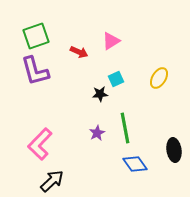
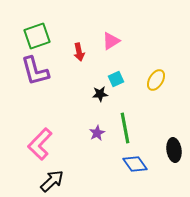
green square: moved 1 px right
red arrow: rotated 54 degrees clockwise
yellow ellipse: moved 3 px left, 2 px down
